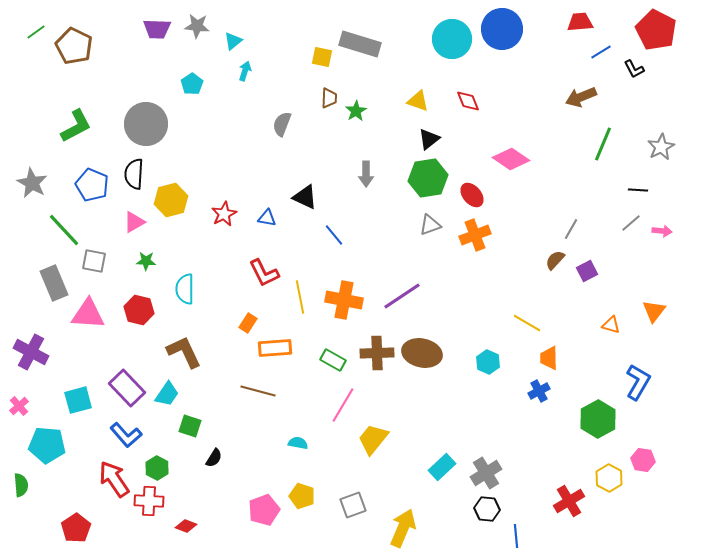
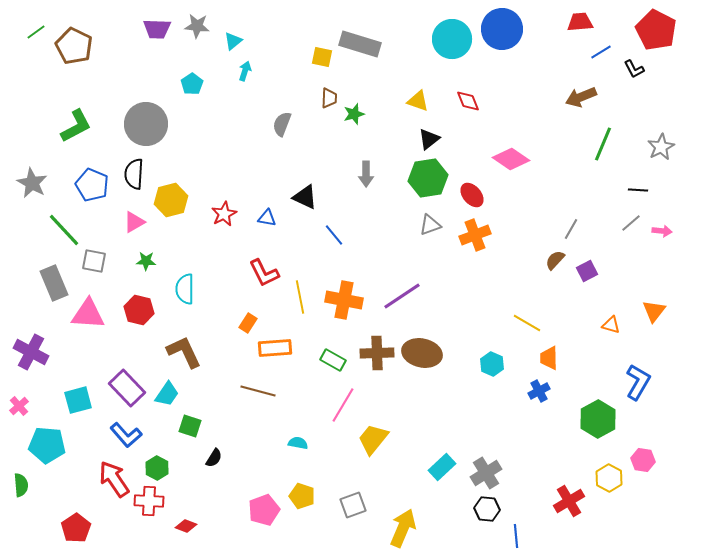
green star at (356, 111): moved 2 px left, 3 px down; rotated 15 degrees clockwise
cyan hexagon at (488, 362): moved 4 px right, 2 px down
